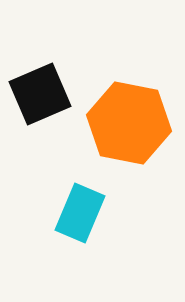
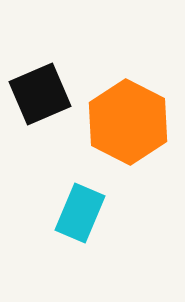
orange hexagon: moved 1 px left, 1 px up; rotated 16 degrees clockwise
